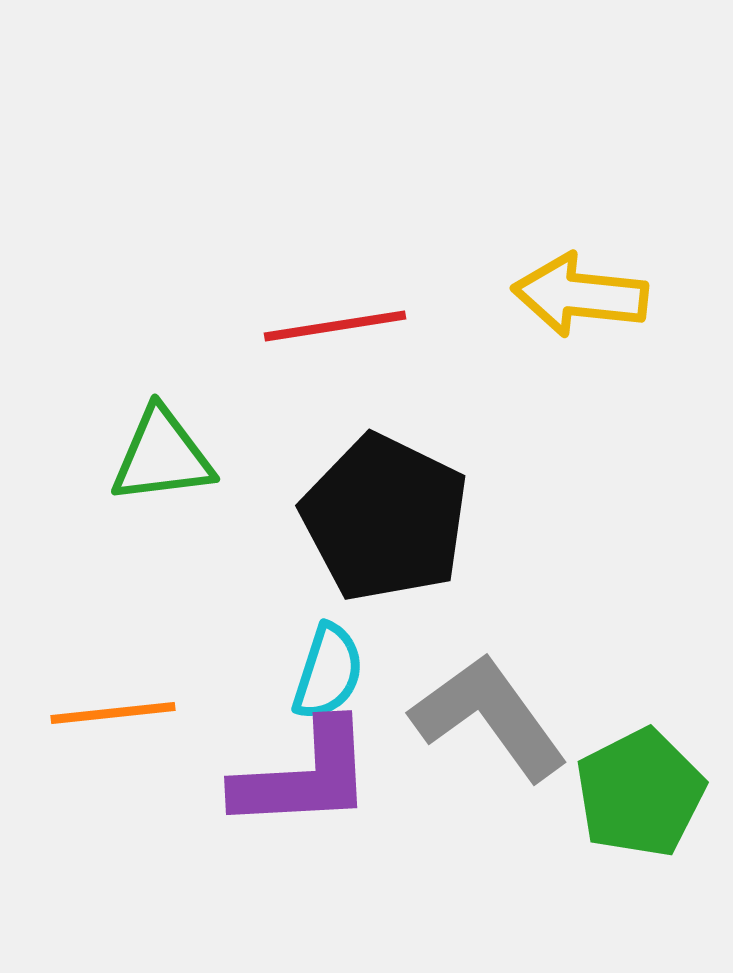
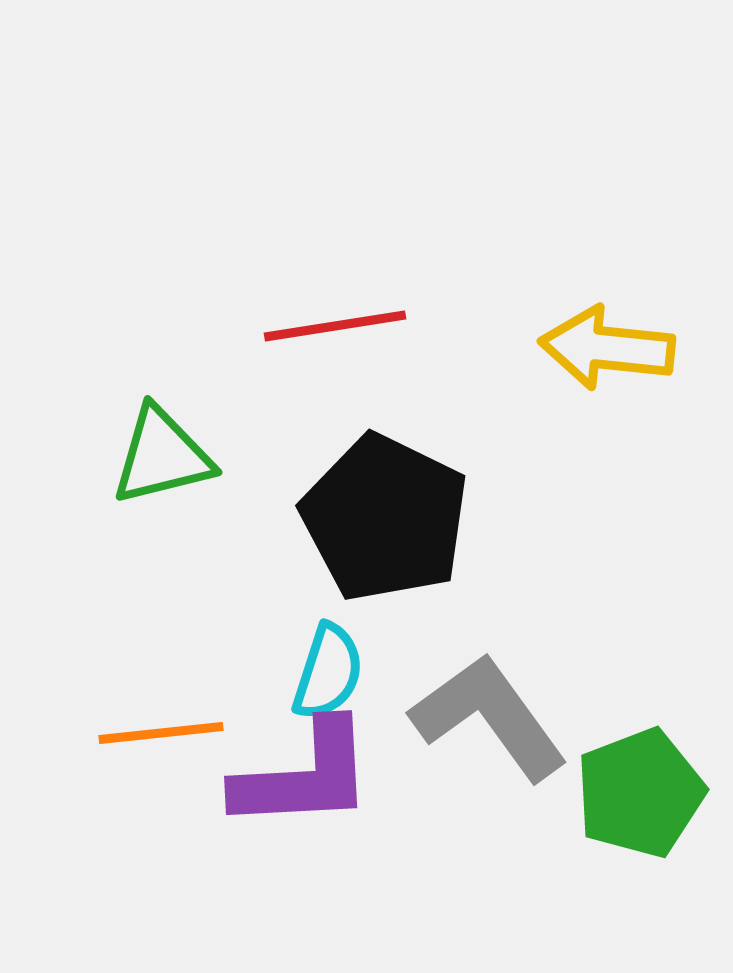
yellow arrow: moved 27 px right, 53 px down
green triangle: rotated 7 degrees counterclockwise
orange line: moved 48 px right, 20 px down
green pentagon: rotated 6 degrees clockwise
